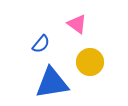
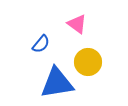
yellow circle: moved 2 px left
blue triangle: moved 5 px right
